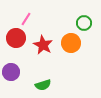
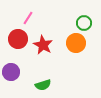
pink line: moved 2 px right, 1 px up
red circle: moved 2 px right, 1 px down
orange circle: moved 5 px right
